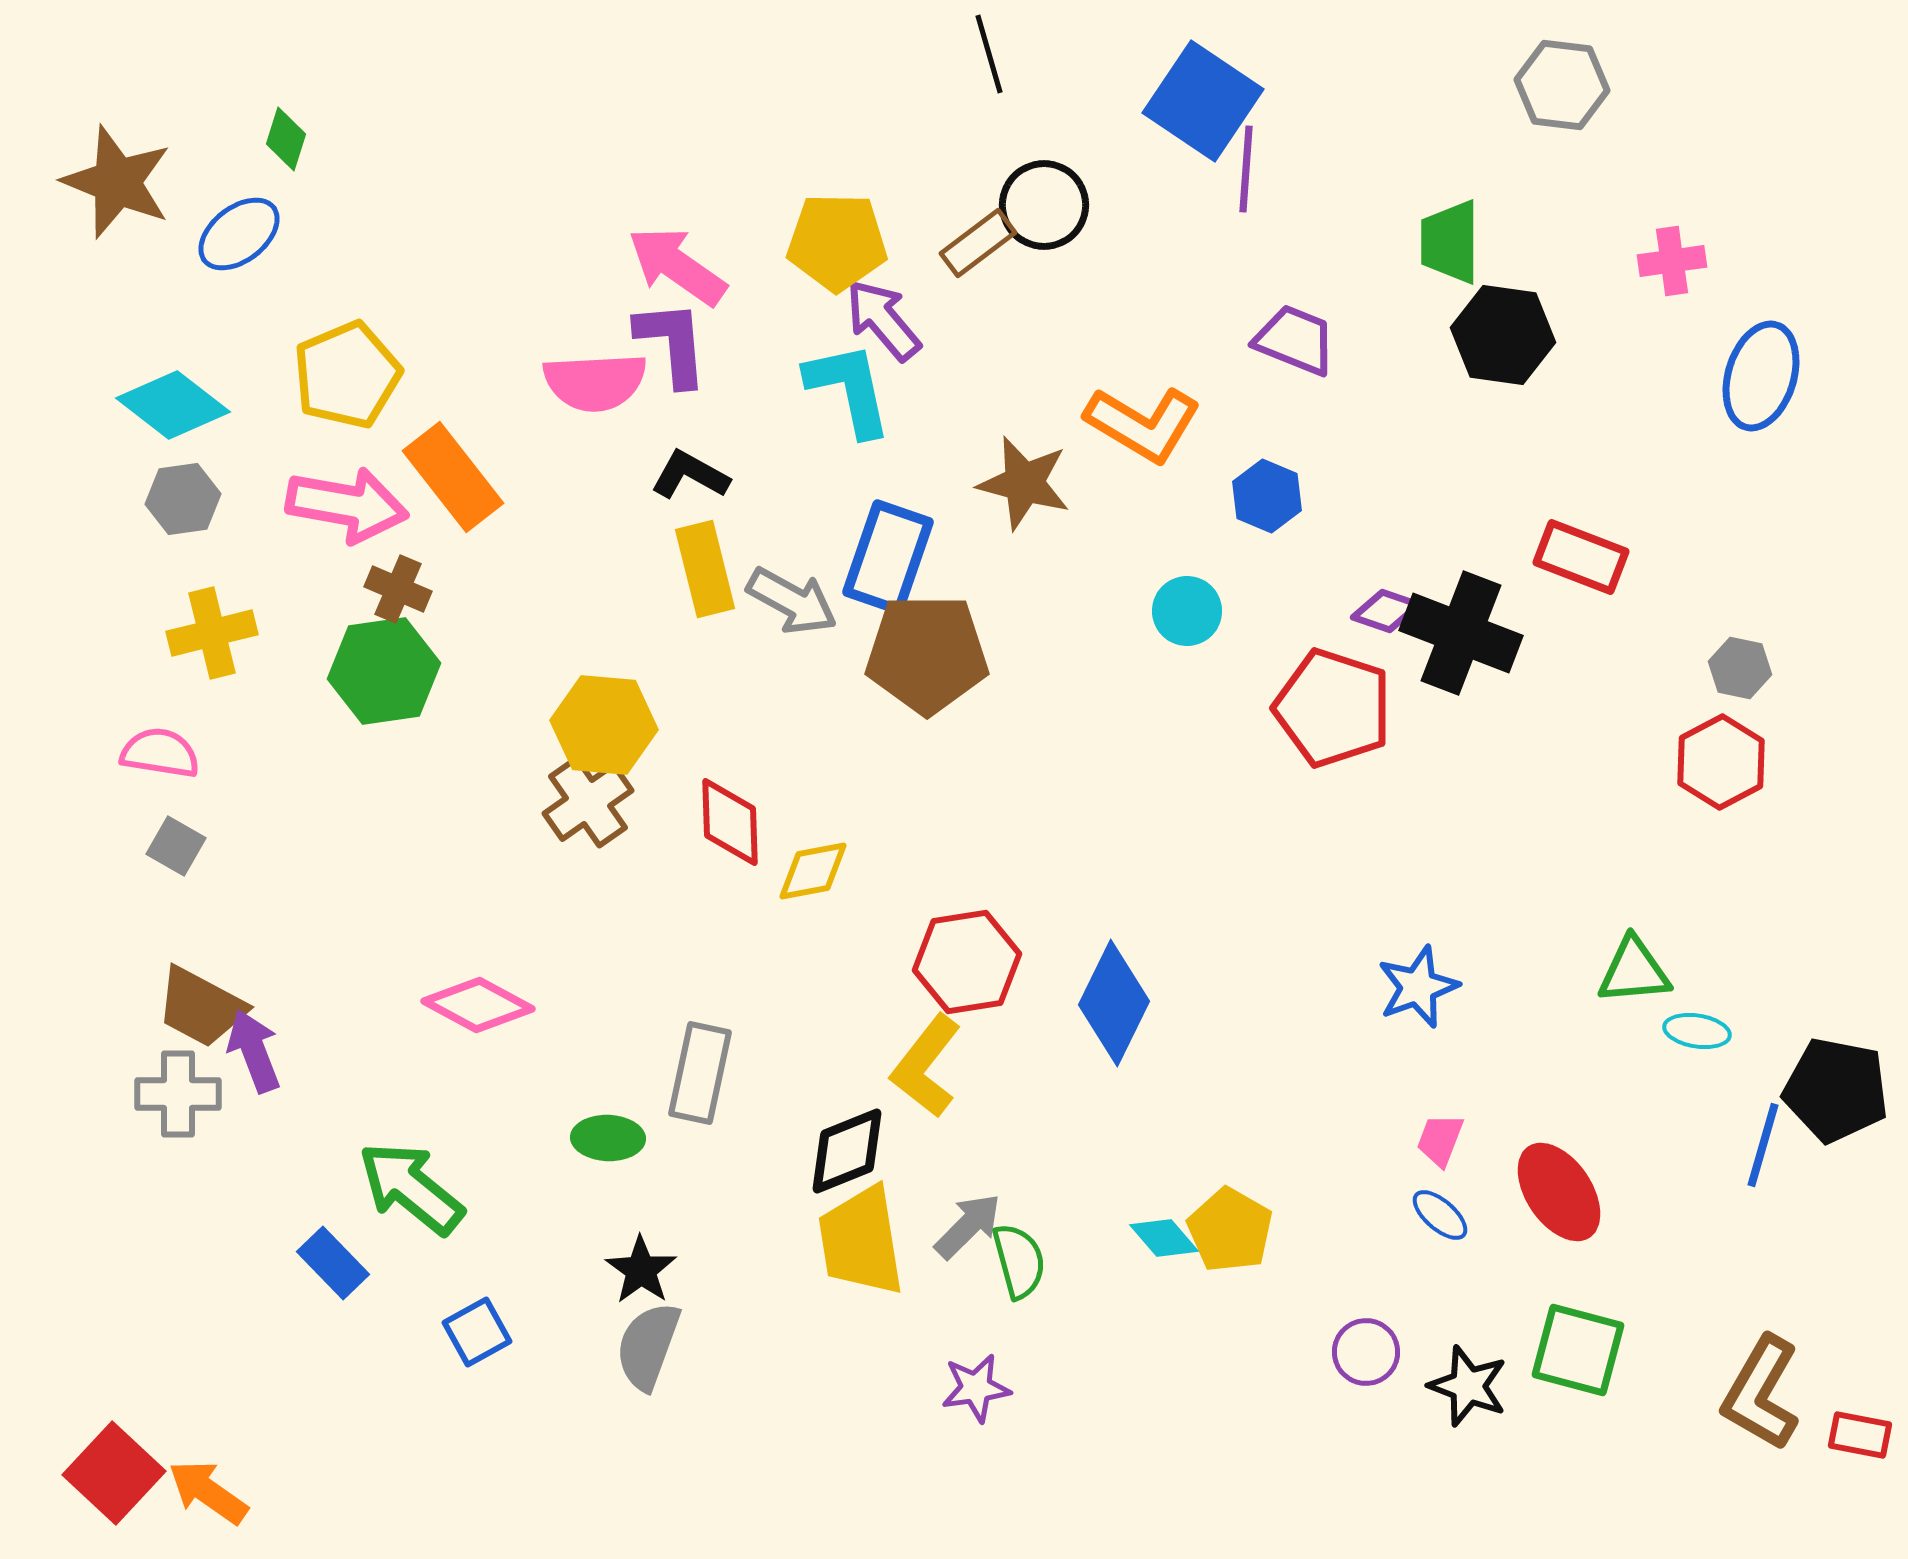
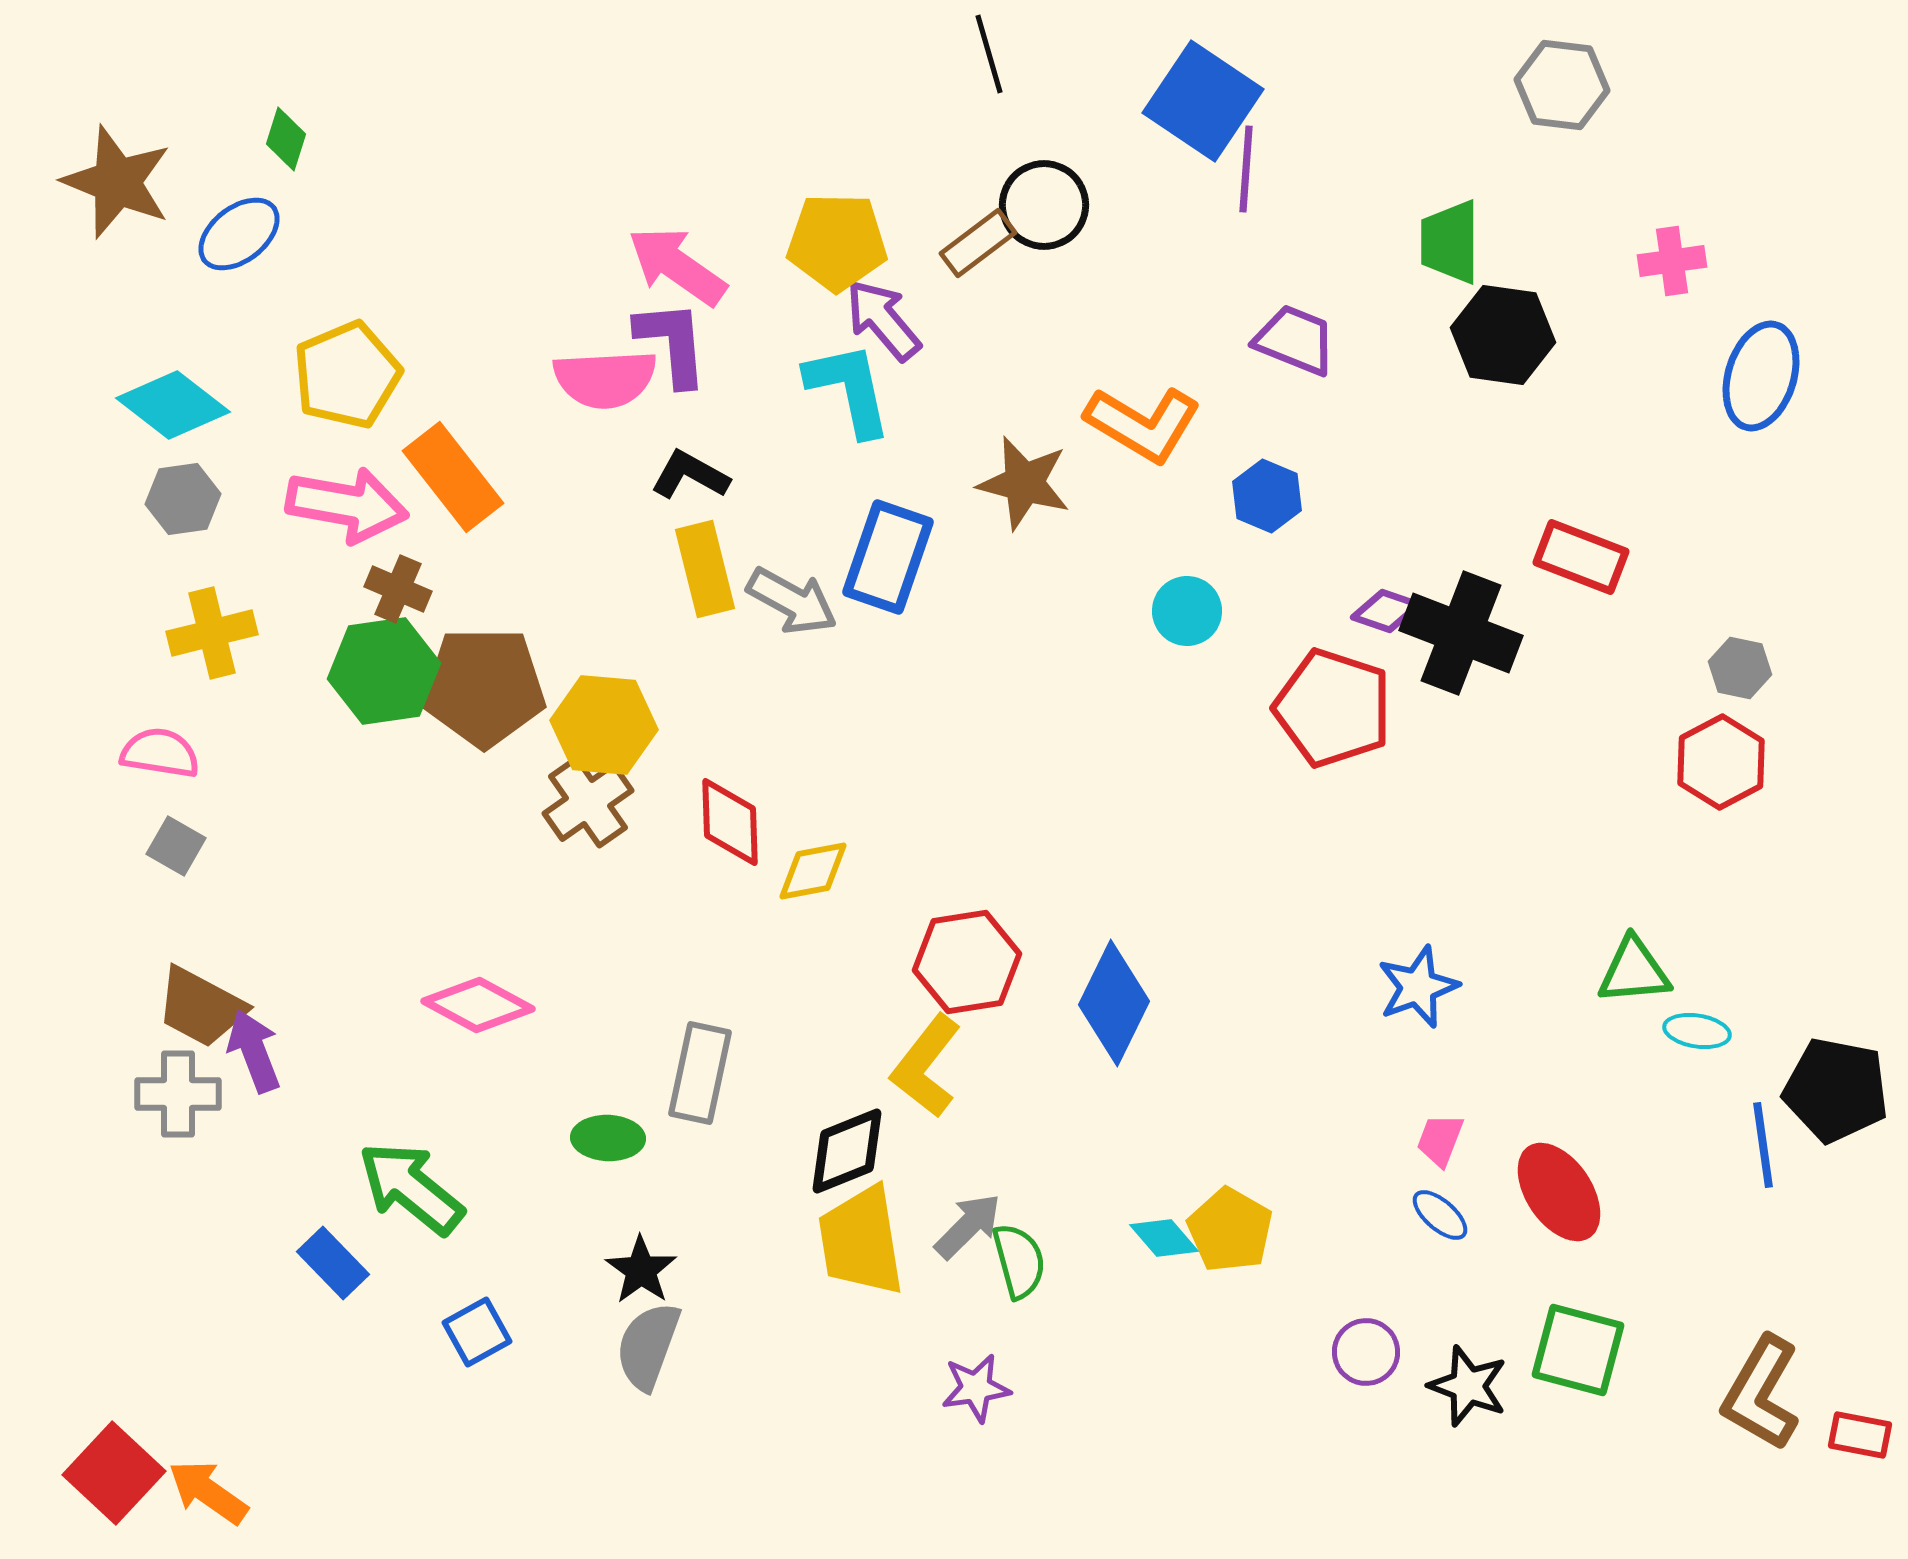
pink semicircle at (595, 382): moved 10 px right, 3 px up
brown pentagon at (927, 654): moved 443 px left, 33 px down
blue line at (1763, 1145): rotated 24 degrees counterclockwise
